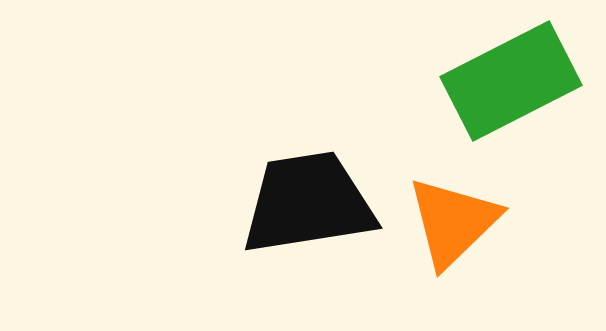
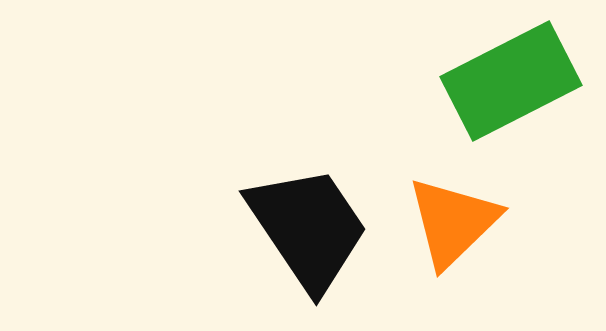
black trapezoid: moved 25 px down; rotated 65 degrees clockwise
